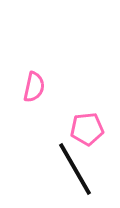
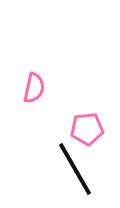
pink semicircle: moved 1 px down
